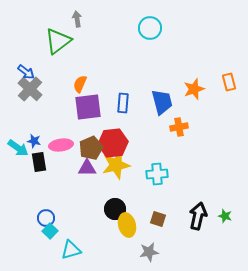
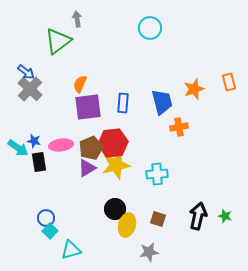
purple triangle: rotated 30 degrees counterclockwise
yellow ellipse: rotated 30 degrees clockwise
